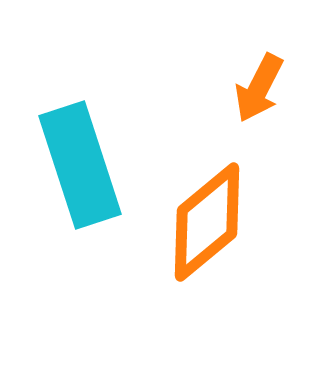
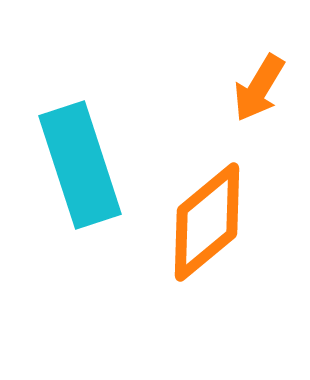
orange arrow: rotated 4 degrees clockwise
